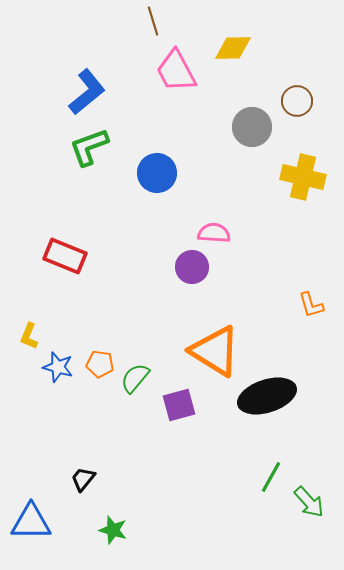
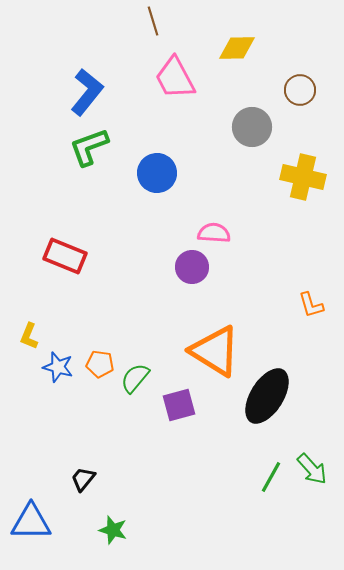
yellow diamond: moved 4 px right
pink trapezoid: moved 1 px left, 7 px down
blue L-shape: rotated 12 degrees counterclockwise
brown circle: moved 3 px right, 11 px up
black ellipse: rotated 40 degrees counterclockwise
green arrow: moved 3 px right, 33 px up
